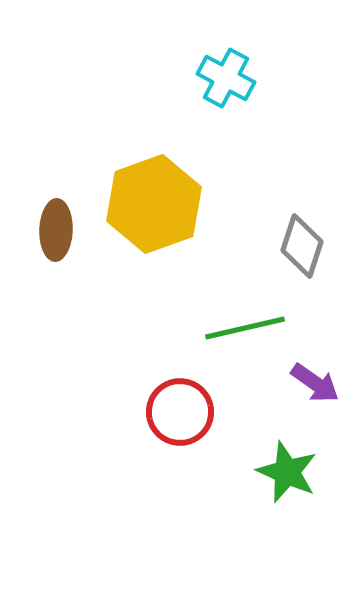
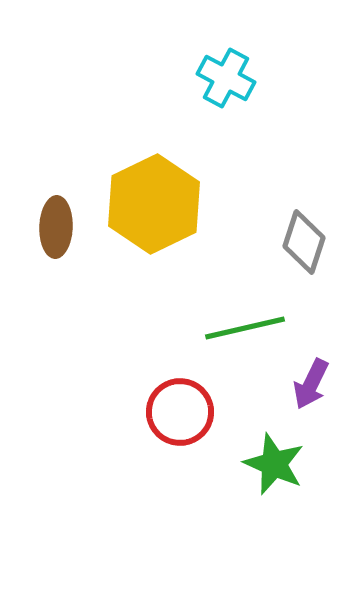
yellow hexagon: rotated 6 degrees counterclockwise
brown ellipse: moved 3 px up
gray diamond: moved 2 px right, 4 px up
purple arrow: moved 4 px left, 1 px down; rotated 81 degrees clockwise
green star: moved 13 px left, 8 px up
